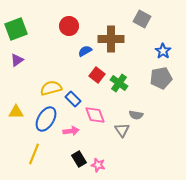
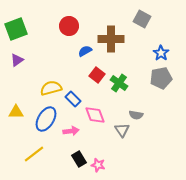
blue star: moved 2 px left, 2 px down
yellow line: rotated 30 degrees clockwise
